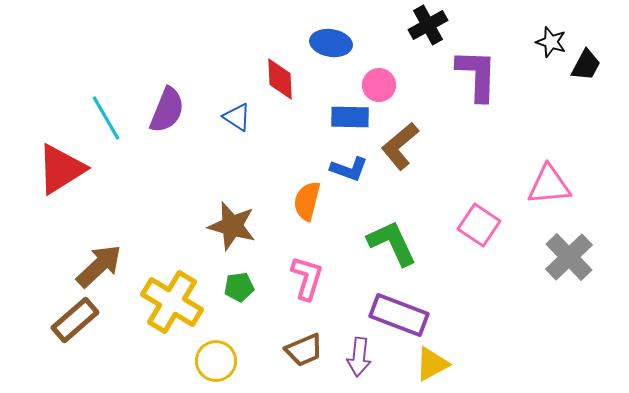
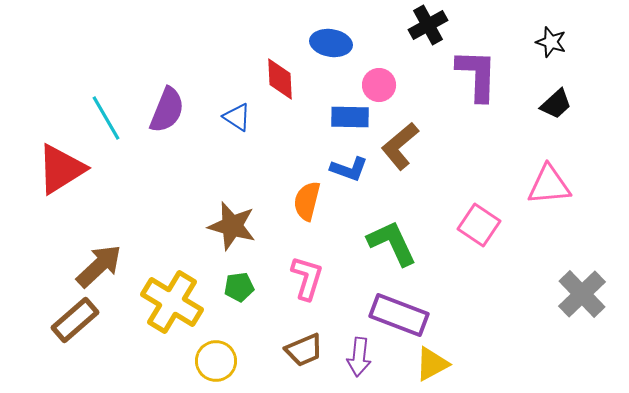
black trapezoid: moved 30 px left, 39 px down; rotated 20 degrees clockwise
gray cross: moved 13 px right, 37 px down
